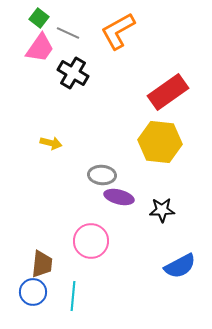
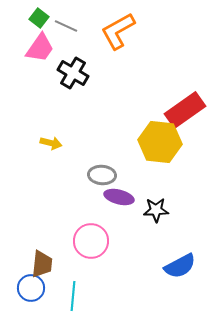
gray line: moved 2 px left, 7 px up
red rectangle: moved 17 px right, 18 px down
black star: moved 6 px left
blue circle: moved 2 px left, 4 px up
